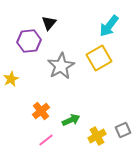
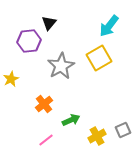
orange cross: moved 3 px right, 7 px up
